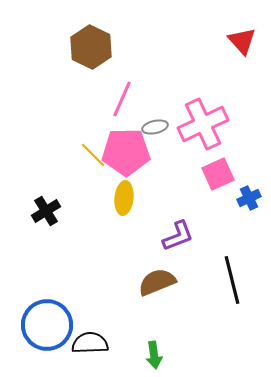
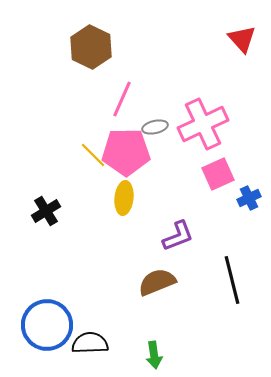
red triangle: moved 2 px up
